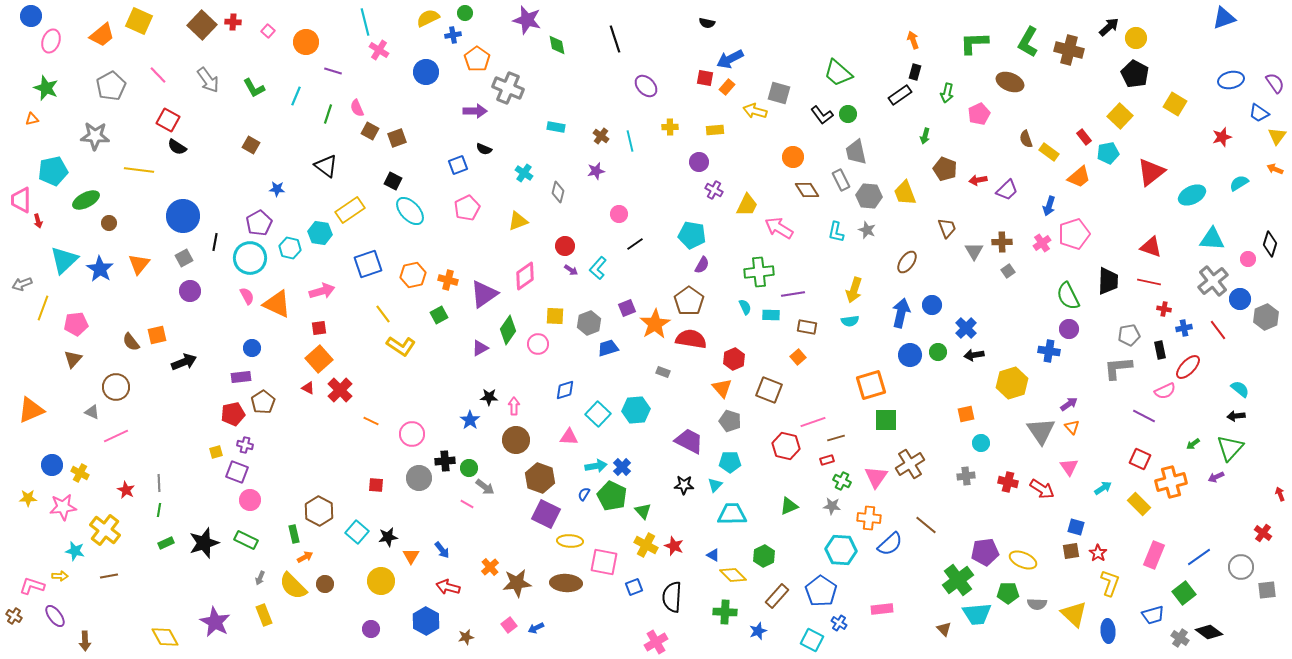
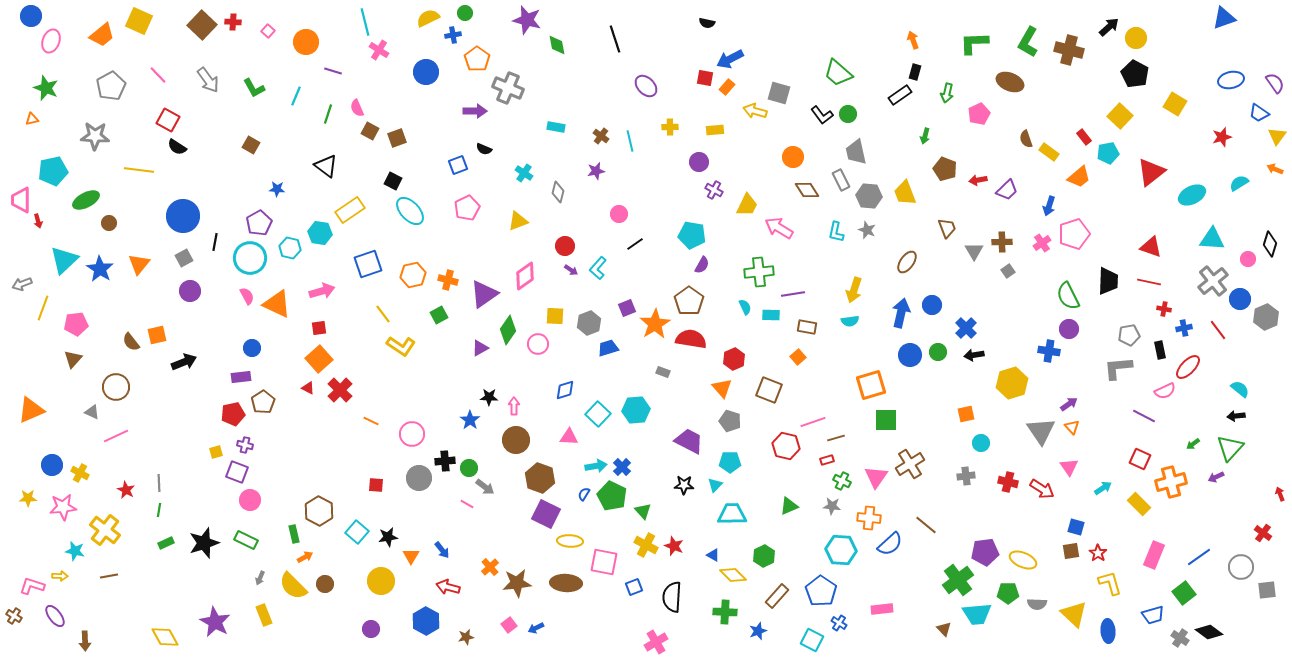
yellow L-shape at (1110, 583): rotated 36 degrees counterclockwise
